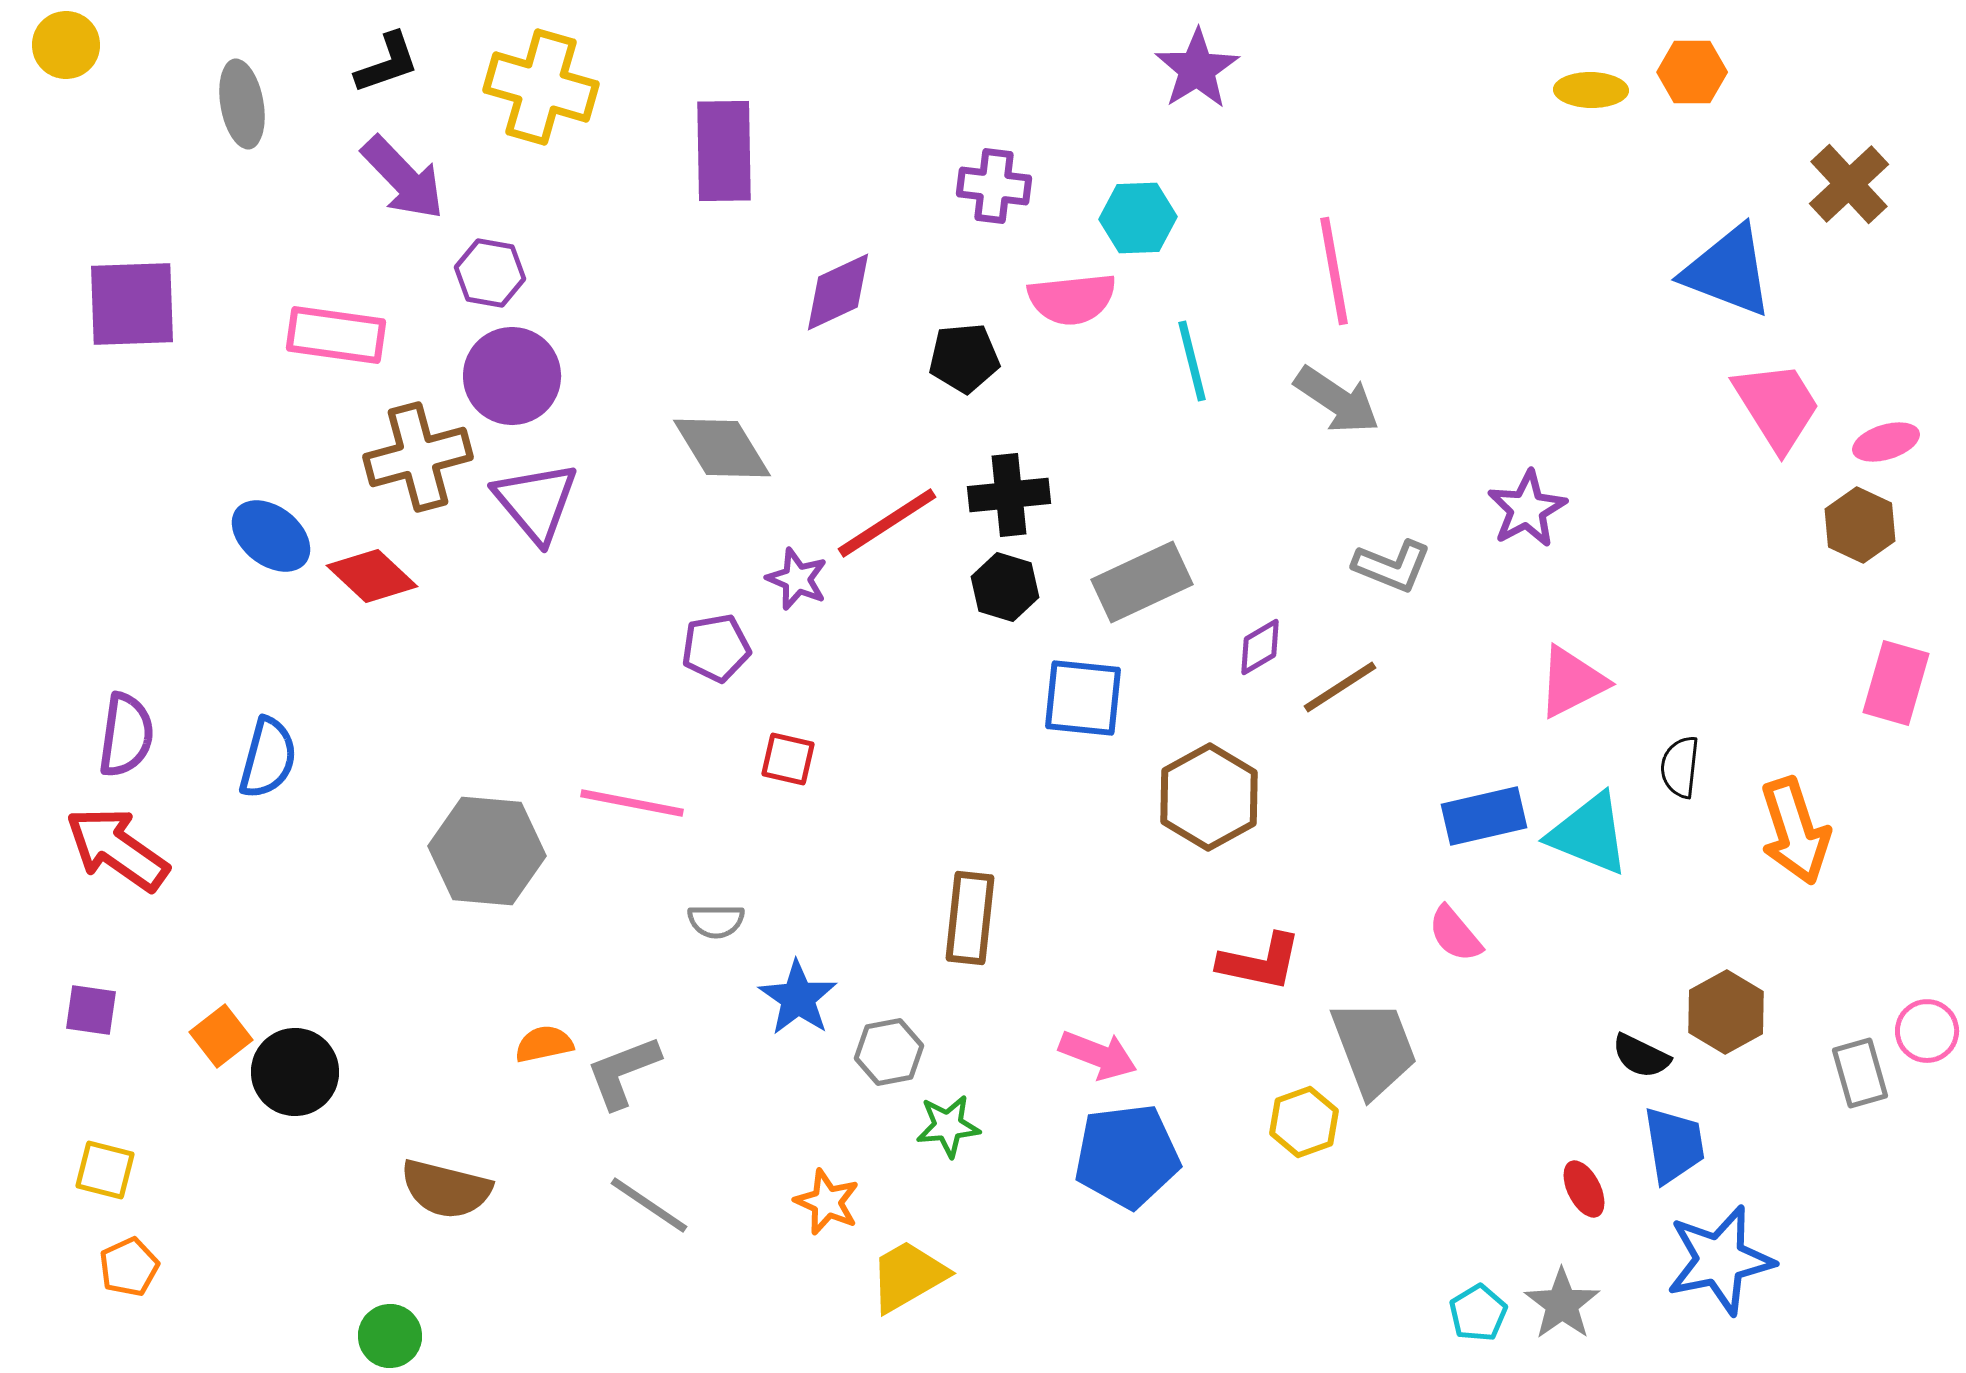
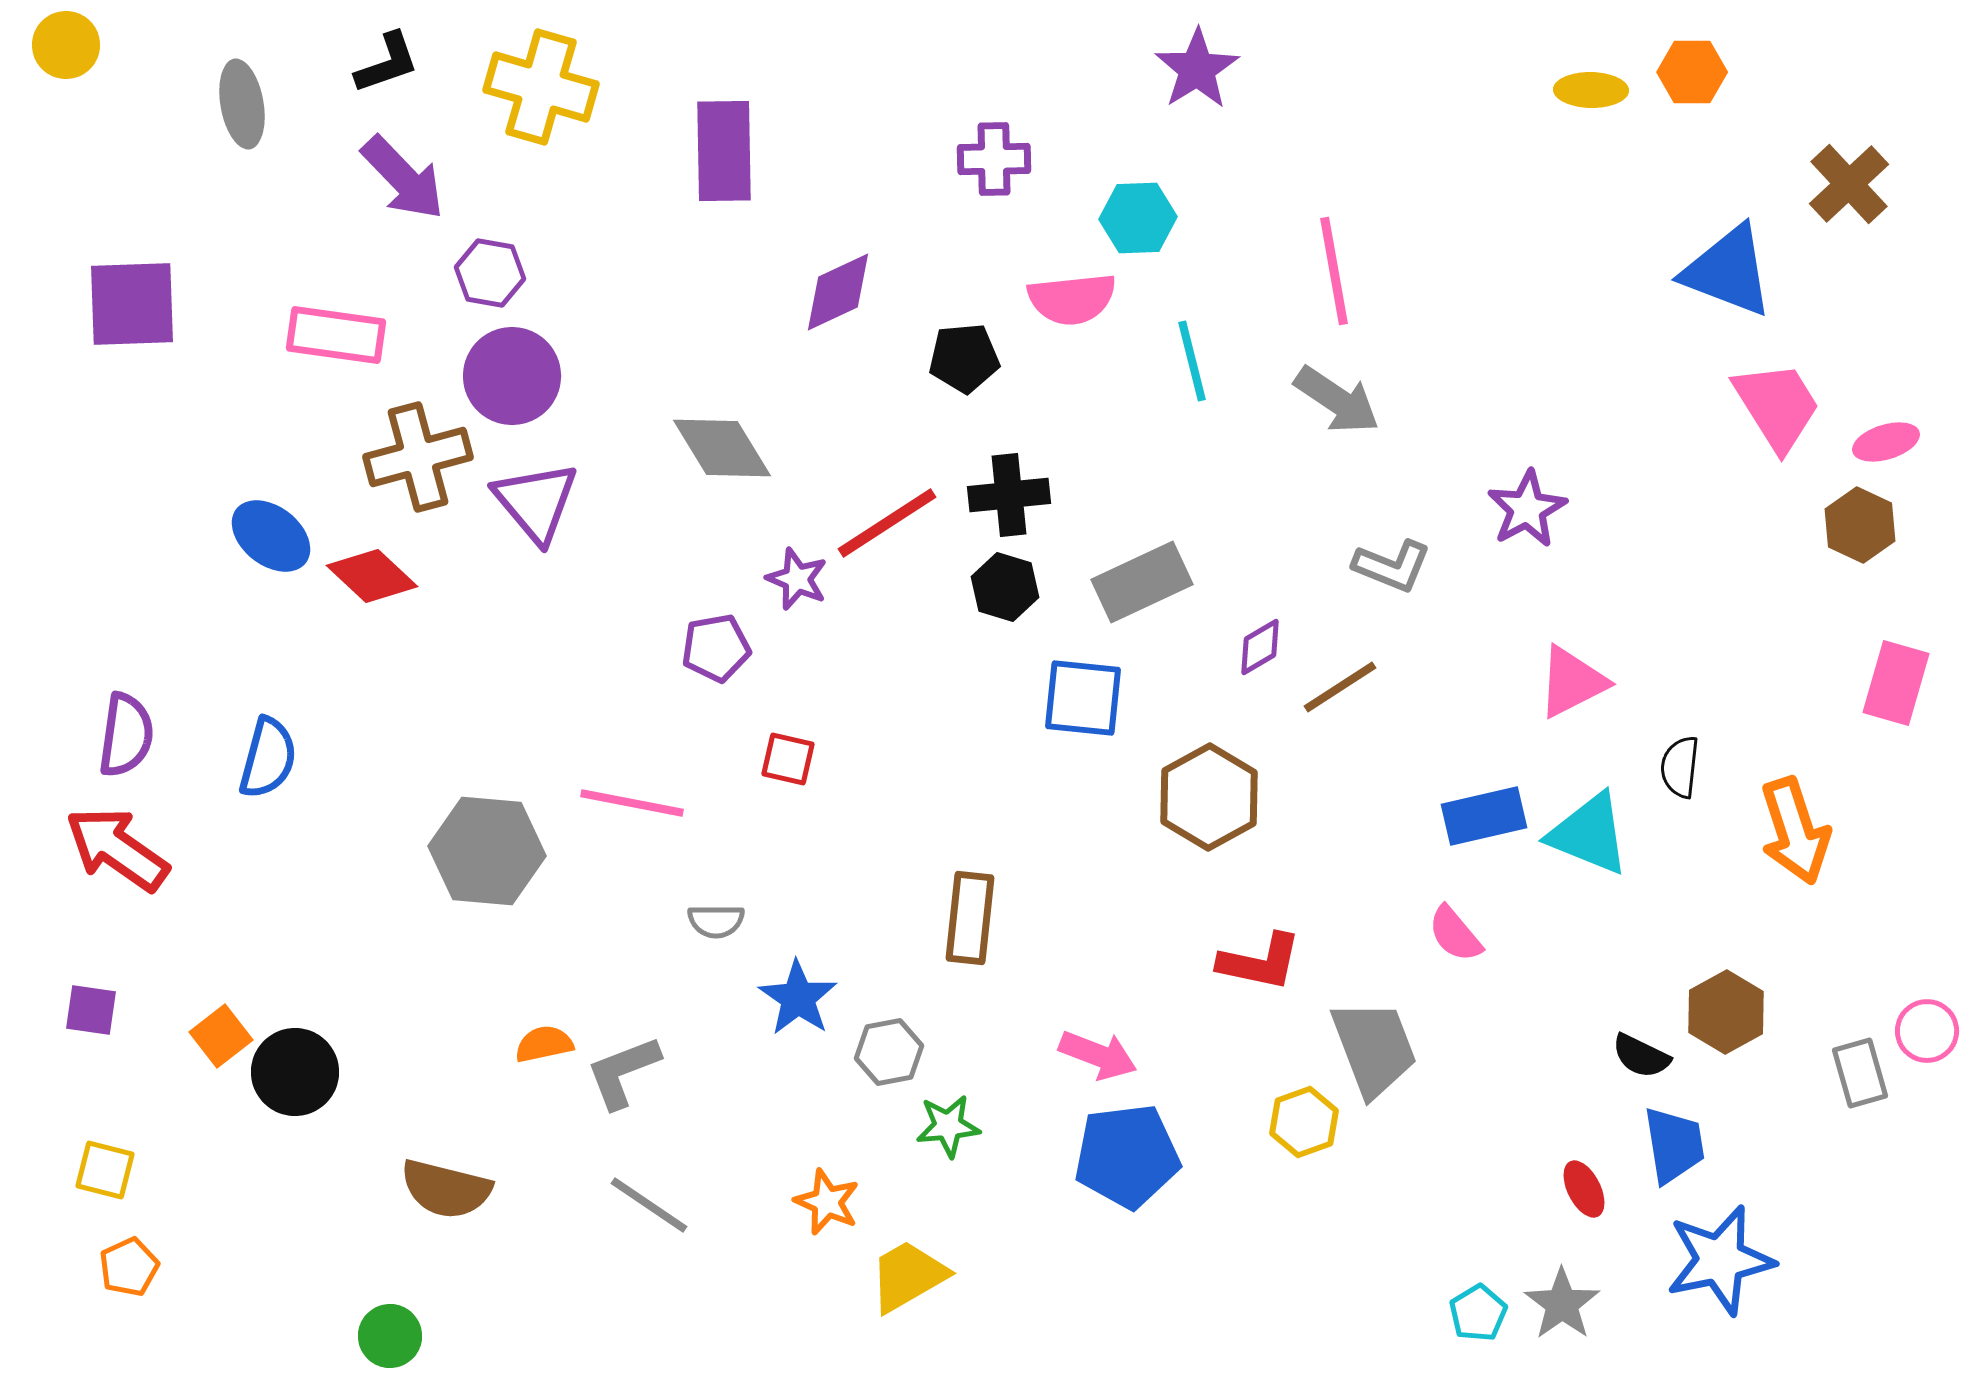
purple cross at (994, 186): moved 27 px up; rotated 8 degrees counterclockwise
